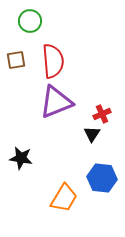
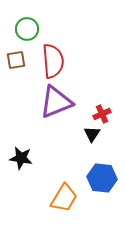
green circle: moved 3 px left, 8 px down
